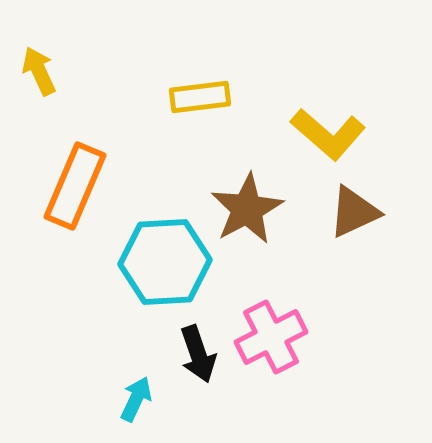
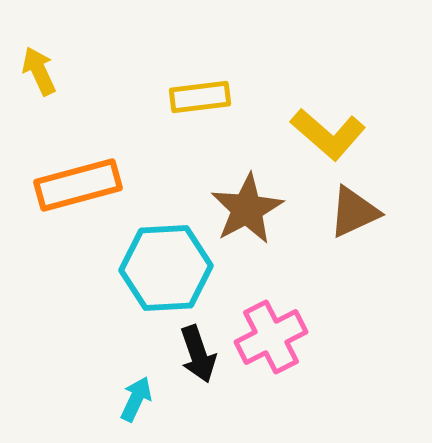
orange rectangle: moved 3 px right, 1 px up; rotated 52 degrees clockwise
cyan hexagon: moved 1 px right, 6 px down
